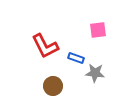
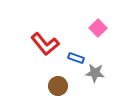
pink square: moved 2 px up; rotated 36 degrees counterclockwise
red L-shape: moved 2 px up; rotated 12 degrees counterclockwise
brown circle: moved 5 px right
